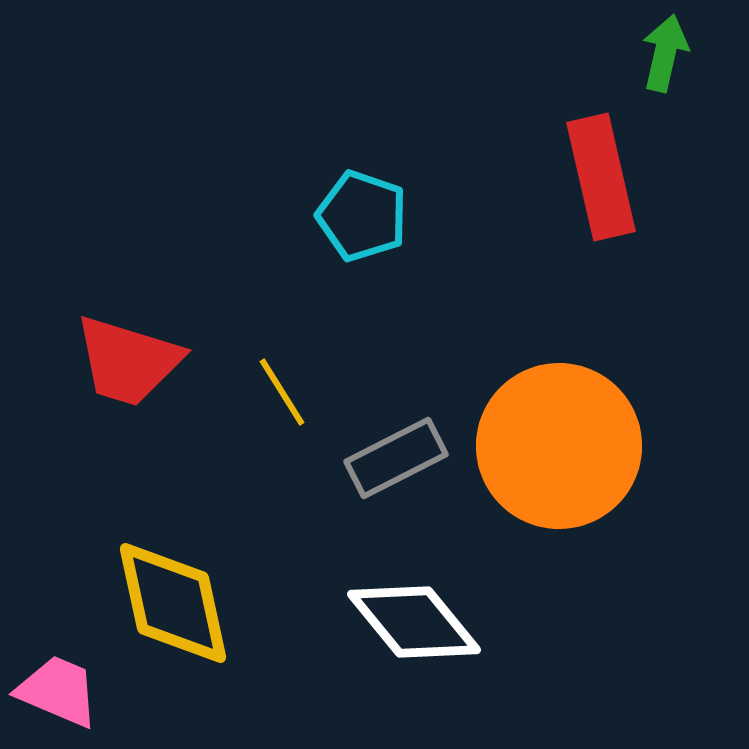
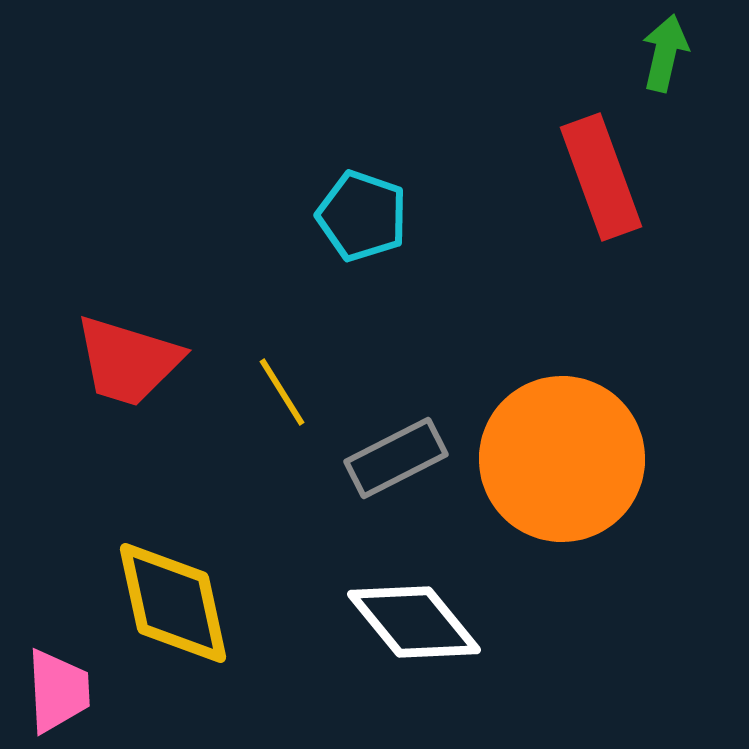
red rectangle: rotated 7 degrees counterclockwise
orange circle: moved 3 px right, 13 px down
pink trapezoid: rotated 64 degrees clockwise
